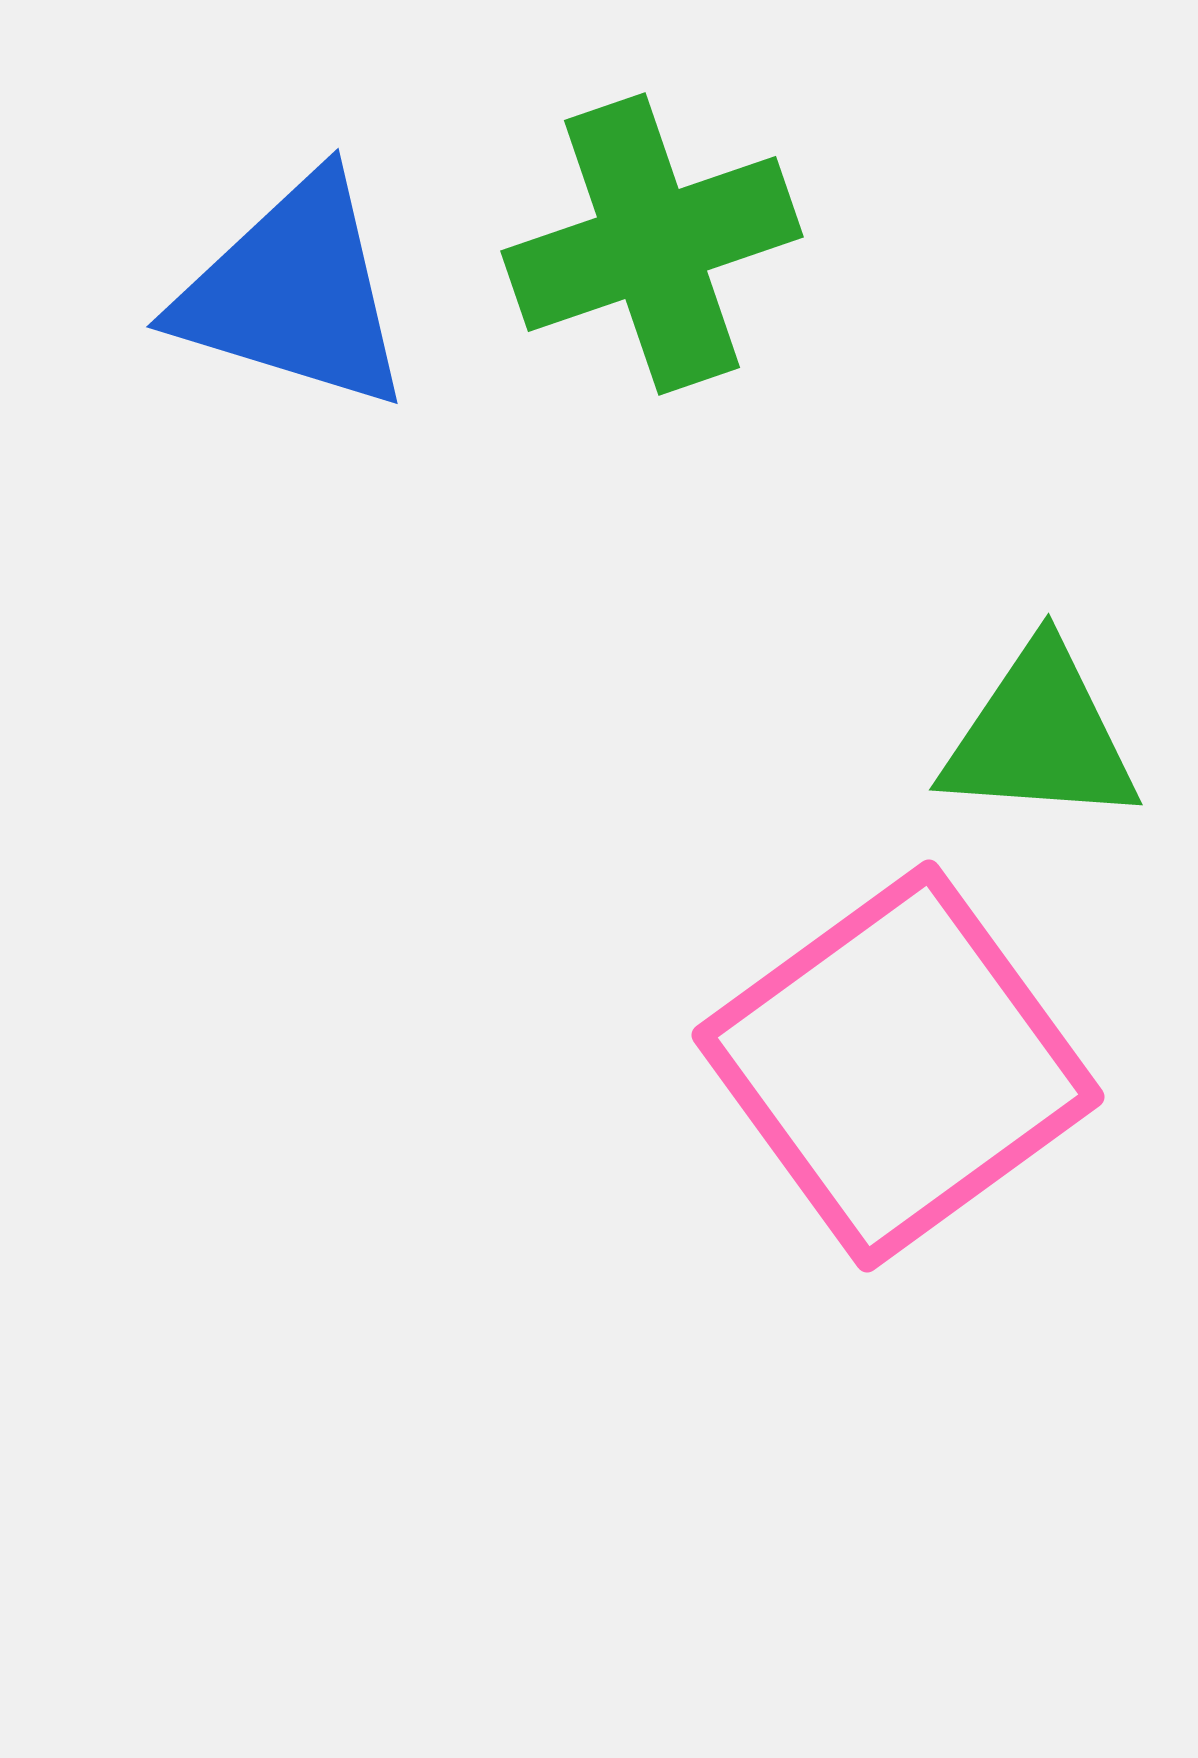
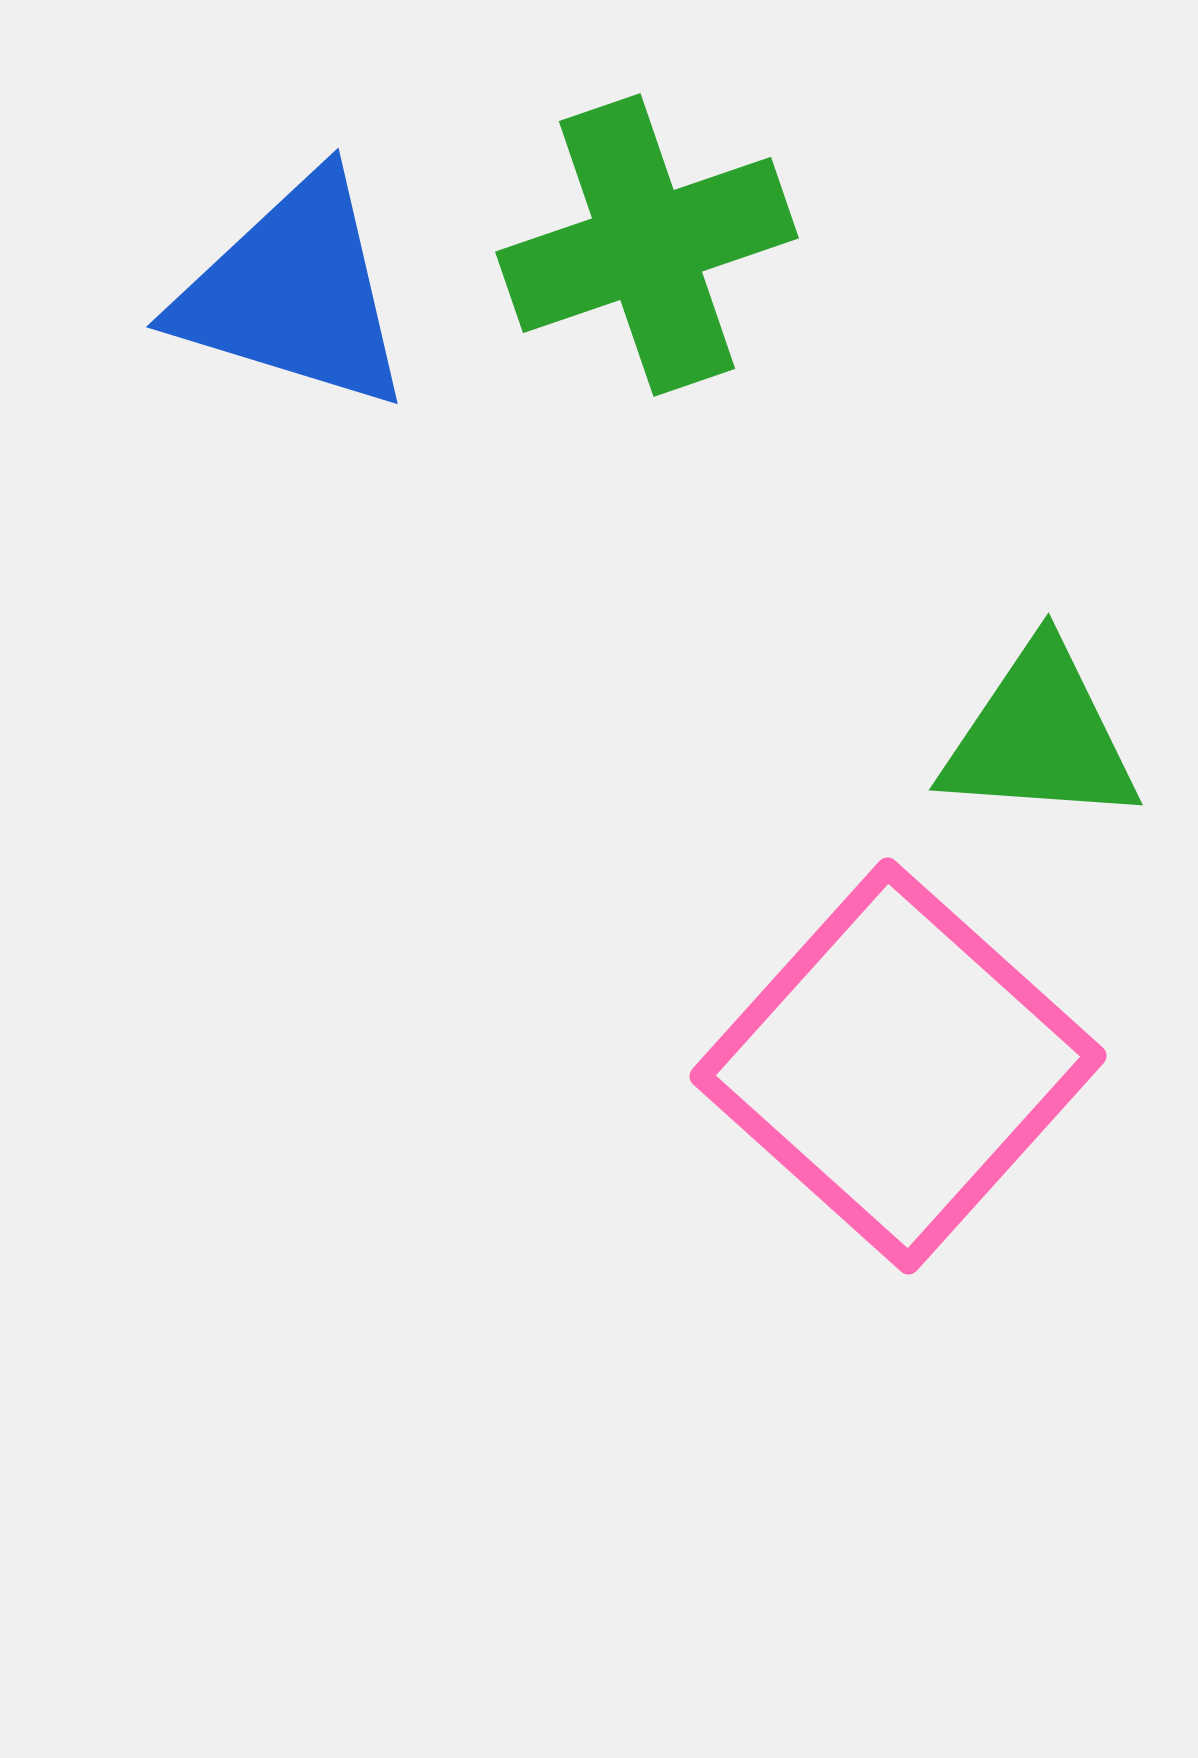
green cross: moved 5 px left, 1 px down
pink square: rotated 12 degrees counterclockwise
